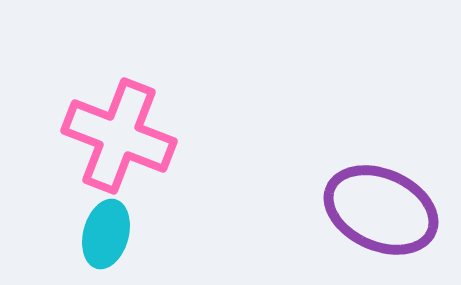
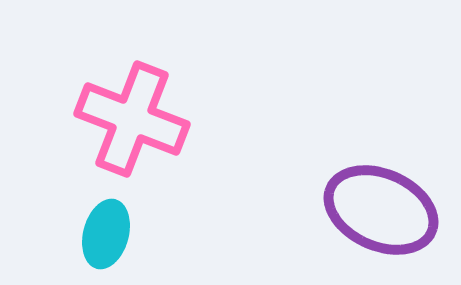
pink cross: moved 13 px right, 17 px up
